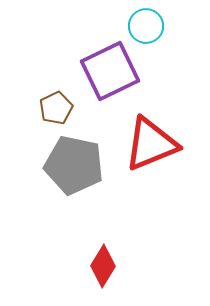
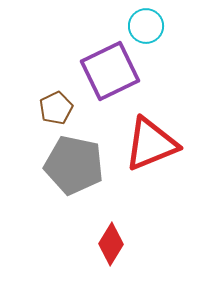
red diamond: moved 8 px right, 22 px up
